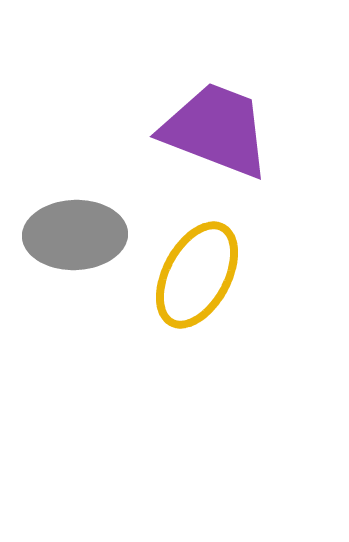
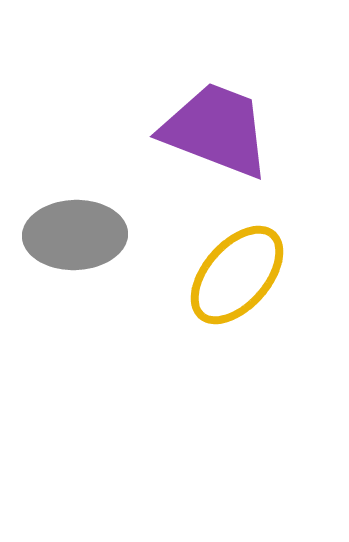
yellow ellipse: moved 40 px right; rotated 13 degrees clockwise
